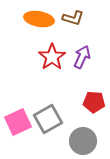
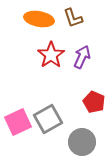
brown L-shape: rotated 55 degrees clockwise
red star: moved 1 px left, 2 px up
red pentagon: rotated 20 degrees clockwise
gray circle: moved 1 px left, 1 px down
